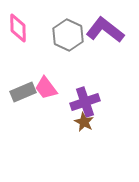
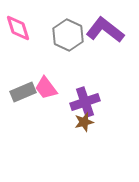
pink diamond: rotated 16 degrees counterclockwise
brown star: rotated 30 degrees clockwise
